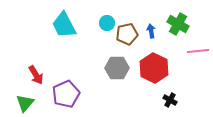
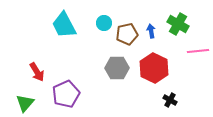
cyan circle: moved 3 px left
red arrow: moved 1 px right, 3 px up
